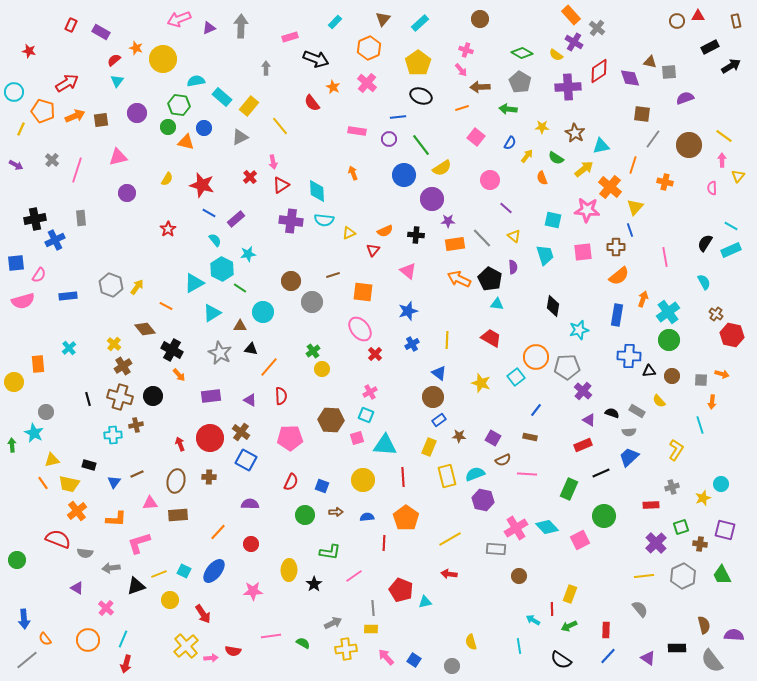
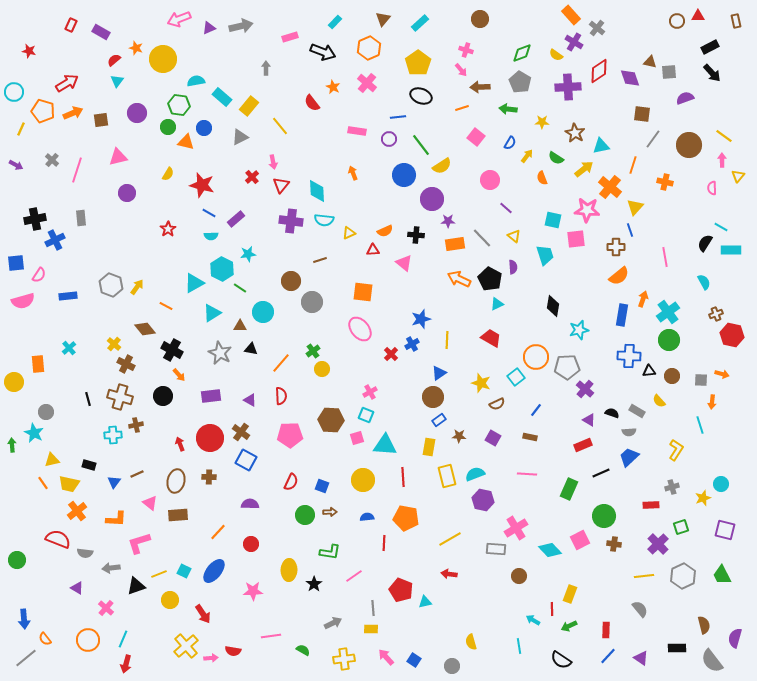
gray arrow at (241, 26): rotated 75 degrees clockwise
green diamond at (522, 53): rotated 50 degrees counterclockwise
black arrow at (316, 59): moved 7 px right, 7 px up
black arrow at (731, 66): moved 19 px left, 7 px down; rotated 78 degrees clockwise
orange arrow at (75, 116): moved 2 px left, 3 px up
yellow star at (542, 127): moved 5 px up
yellow semicircle at (442, 168): moved 2 px up
red cross at (250, 177): moved 2 px right
yellow semicircle at (167, 179): moved 1 px right, 5 px up
red triangle at (281, 185): rotated 18 degrees counterclockwise
cyan line at (731, 226): moved 10 px left, 1 px down
cyan semicircle at (215, 240): moved 4 px left, 4 px up; rotated 128 degrees clockwise
red triangle at (373, 250): rotated 48 degrees clockwise
cyan rectangle at (731, 250): rotated 24 degrees clockwise
pink square at (583, 252): moved 7 px left, 13 px up
pink triangle at (408, 271): moved 4 px left, 8 px up
brown line at (333, 275): moved 13 px left, 15 px up
cyan triangle at (497, 304): rotated 32 degrees counterclockwise
blue star at (408, 311): moved 13 px right, 8 px down
brown cross at (716, 314): rotated 32 degrees clockwise
blue rectangle at (617, 315): moved 5 px right
red cross at (375, 354): moved 16 px right
brown cross at (123, 366): moved 3 px right, 2 px up; rotated 30 degrees counterclockwise
orange line at (269, 367): moved 12 px right, 4 px up
blue triangle at (439, 373): rotated 49 degrees clockwise
purple cross at (583, 391): moved 2 px right, 2 px up
black circle at (153, 396): moved 10 px right
pink pentagon at (290, 438): moved 3 px up
yellow rectangle at (429, 447): rotated 12 degrees counterclockwise
brown semicircle at (503, 460): moved 6 px left, 56 px up
pink triangle at (150, 503): rotated 42 degrees clockwise
brown arrow at (336, 512): moved 6 px left
orange pentagon at (406, 518): rotated 25 degrees counterclockwise
cyan diamond at (547, 527): moved 3 px right, 23 px down
purple cross at (656, 543): moved 2 px right, 1 px down
brown cross at (700, 544): moved 86 px left
purple semicircle at (734, 635): moved 1 px right, 3 px down; rotated 78 degrees counterclockwise
green semicircle at (303, 643): moved 7 px down
yellow cross at (346, 649): moved 2 px left, 10 px down
purple triangle at (648, 658): moved 7 px left
gray line at (27, 660): moved 1 px left, 2 px up
